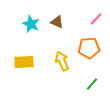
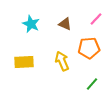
brown triangle: moved 8 px right, 2 px down
